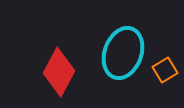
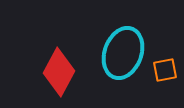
orange square: rotated 20 degrees clockwise
